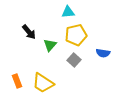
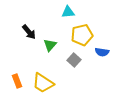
yellow pentagon: moved 6 px right
blue semicircle: moved 1 px left, 1 px up
